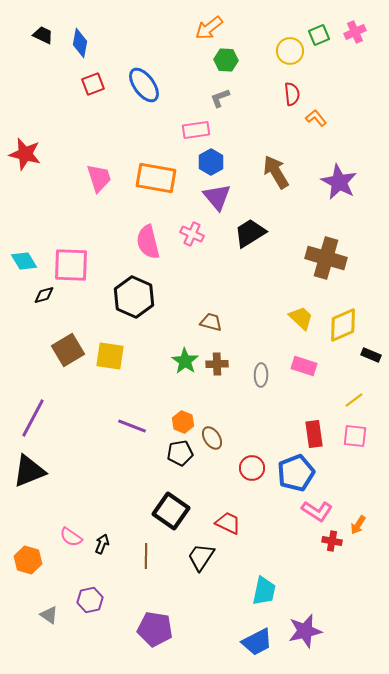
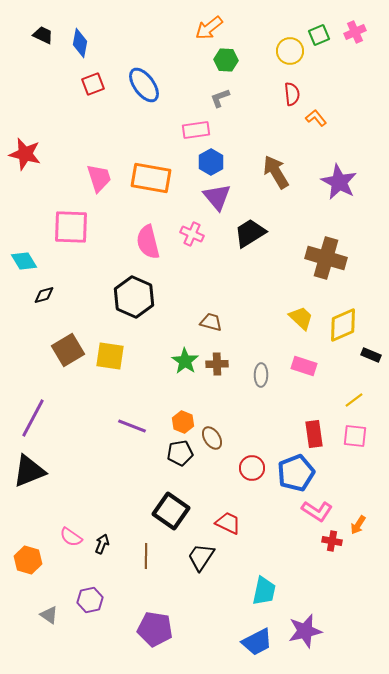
orange rectangle at (156, 178): moved 5 px left
pink square at (71, 265): moved 38 px up
